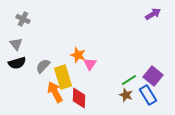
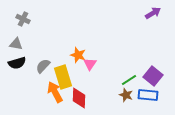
purple arrow: moved 1 px up
gray triangle: rotated 40 degrees counterclockwise
blue rectangle: rotated 54 degrees counterclockwise
